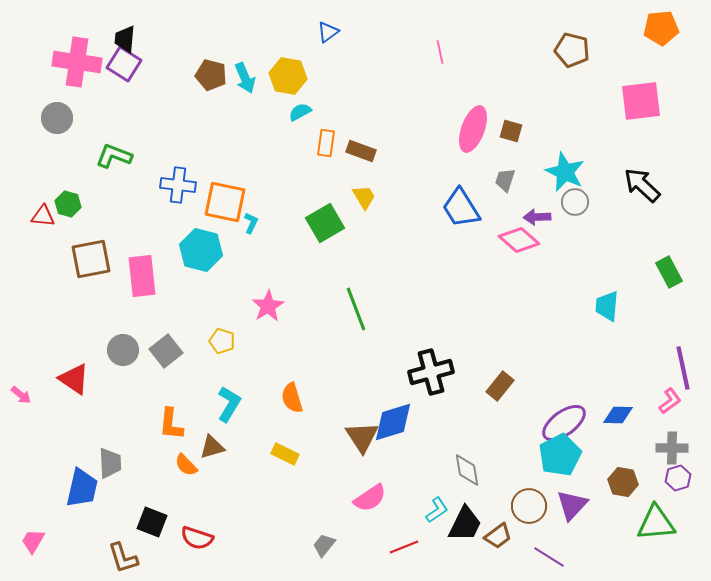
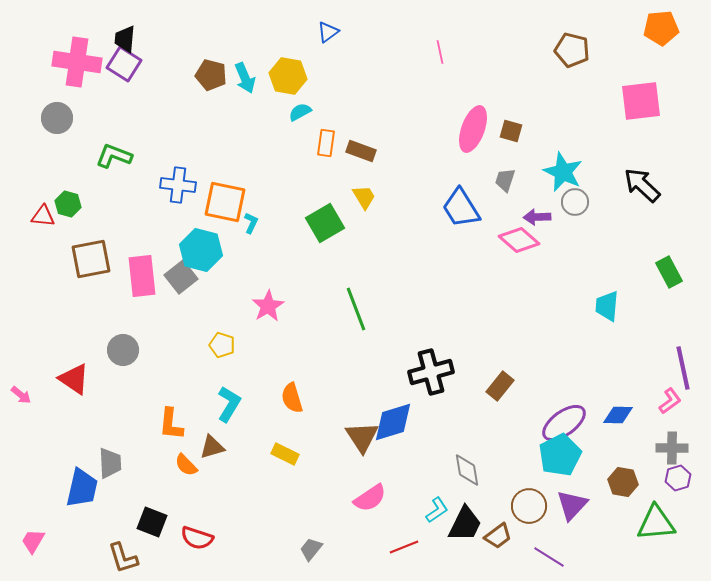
cyan star at (565, 172): moved 2 px left
yellow pentagon at (222, 341): moved 4 px down
gray square at (166, 351): moved 15 px right, 74 px up
gray trapezoid at (324, 545): moved 13 px left, 4 px down
